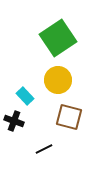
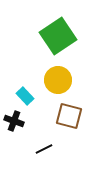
green square: moved 2 px up
brown square: moved 1 px up
